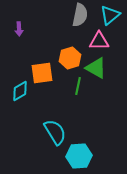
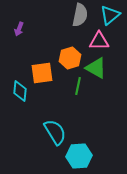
purple arrow: rotated 24 degrees clockwise
cyan diamond: rotated 55 degrees counterclockwise
